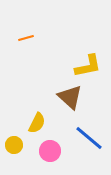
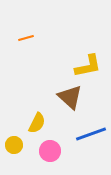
blue line: moved 2 px right, 4 px up; rotated 60 degrees counterclockwise
